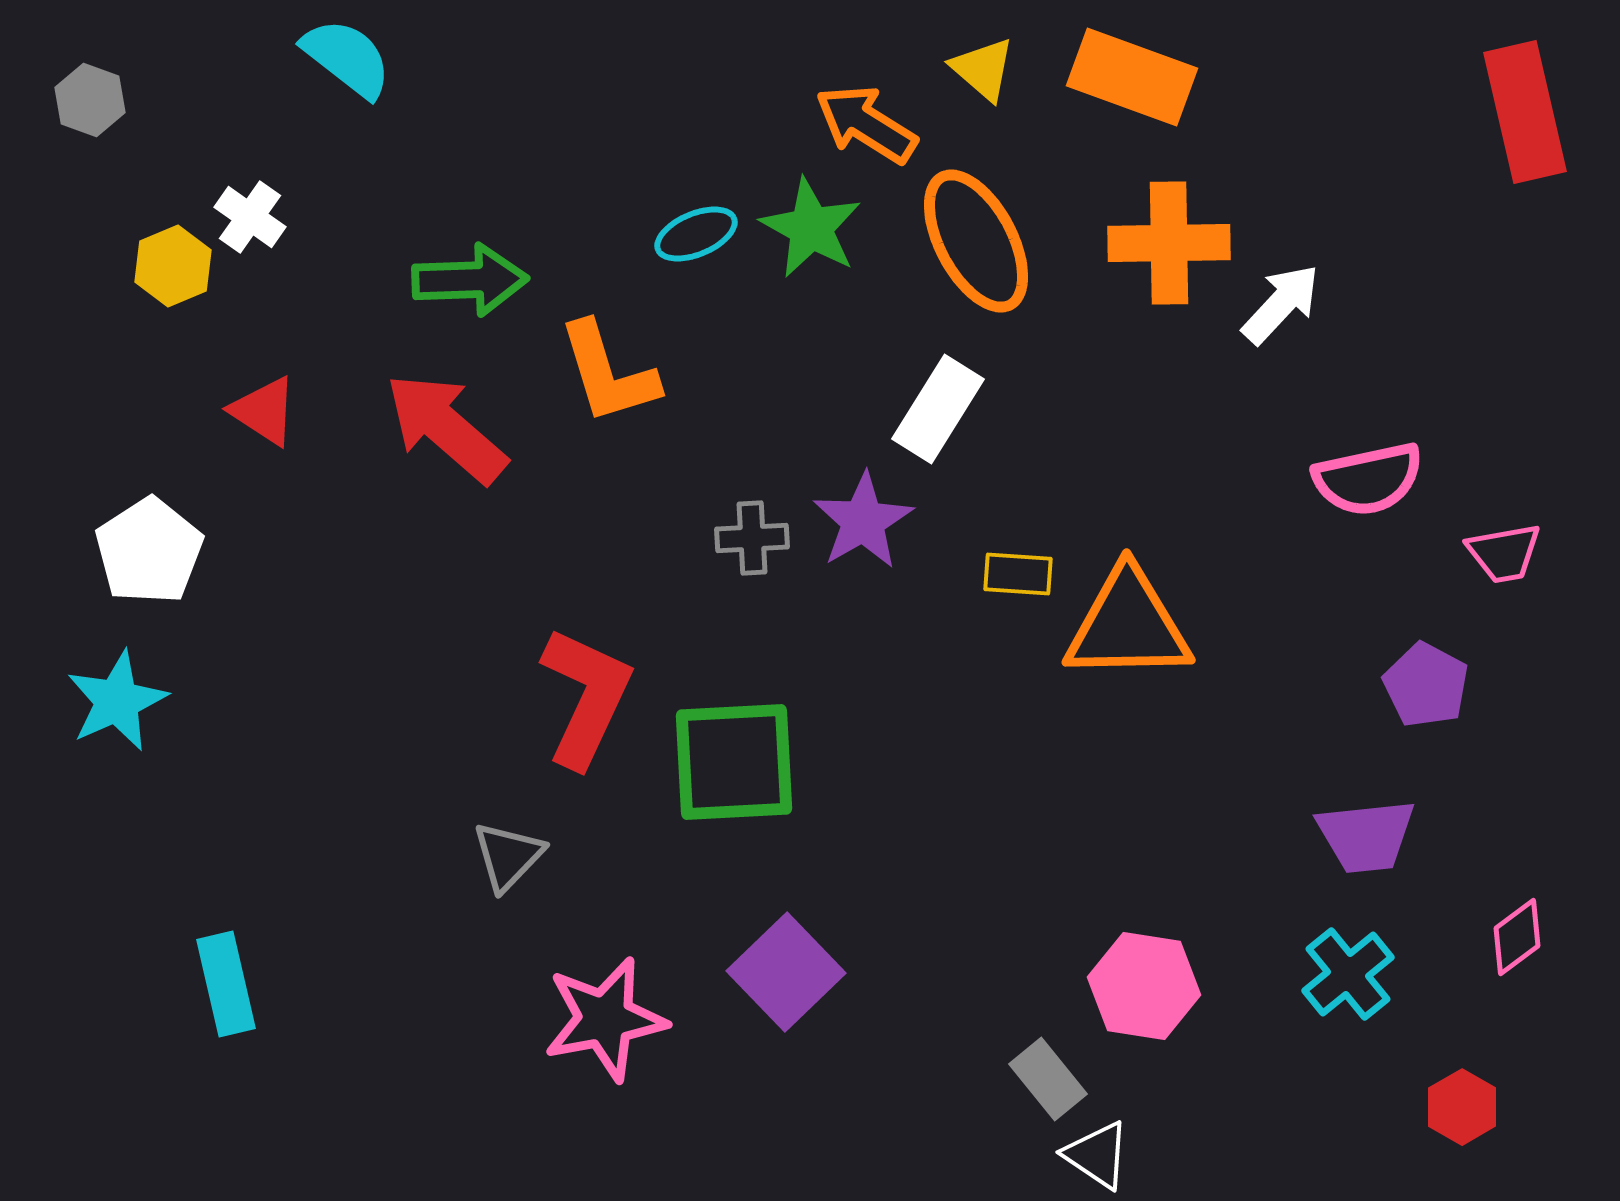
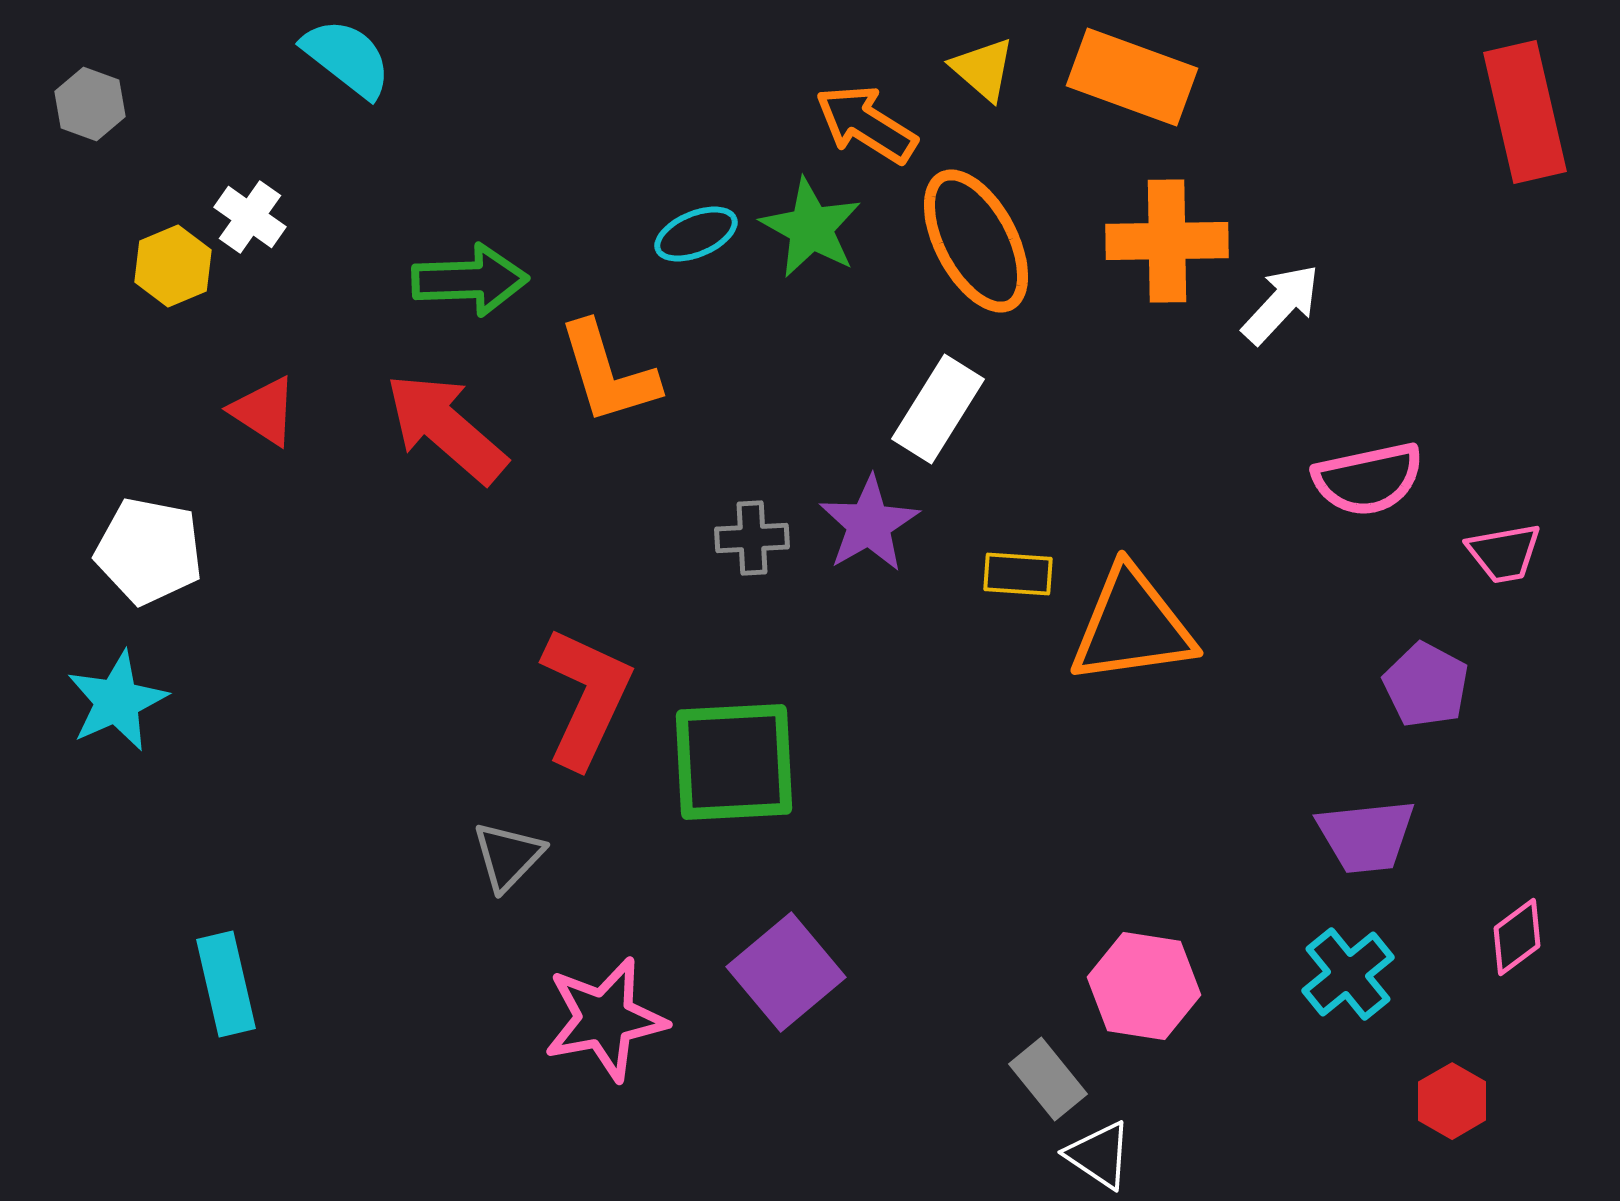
gray hexagon: moved 4 px down
orange cross: moved 2 px left, 2 px up
purple star: moved 6 px right, 3 px down
white pentagon: rotated 28 degrees counterclockwise
orange triangle: moved 4 px right, 1 px down; rotated 7 degrees counterclockwise
purple square: rotated 4 degrees clockwise
red hexagon: moved 10 px left, 6 px up
white triangle: moved 2 px right
